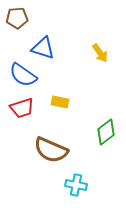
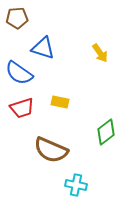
blue semicircle: moved 4 px left, 2 px up
